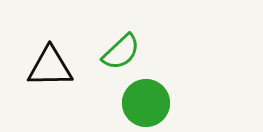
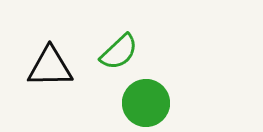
green semicircle: moved 2 px left
